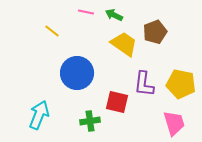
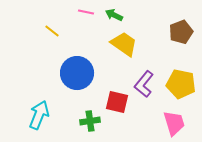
brown pentagon: moved 26 px right
purple L-shape: rotated 32 degrees clockwise
